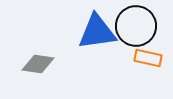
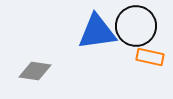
orange rectangle: moved 2 px right, 1 px up
gray diamond: moved 3 px left, 7 px down
